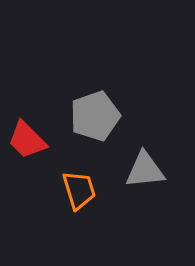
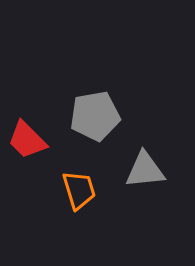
gray pentagon: rotated 9 degrees clockwise
